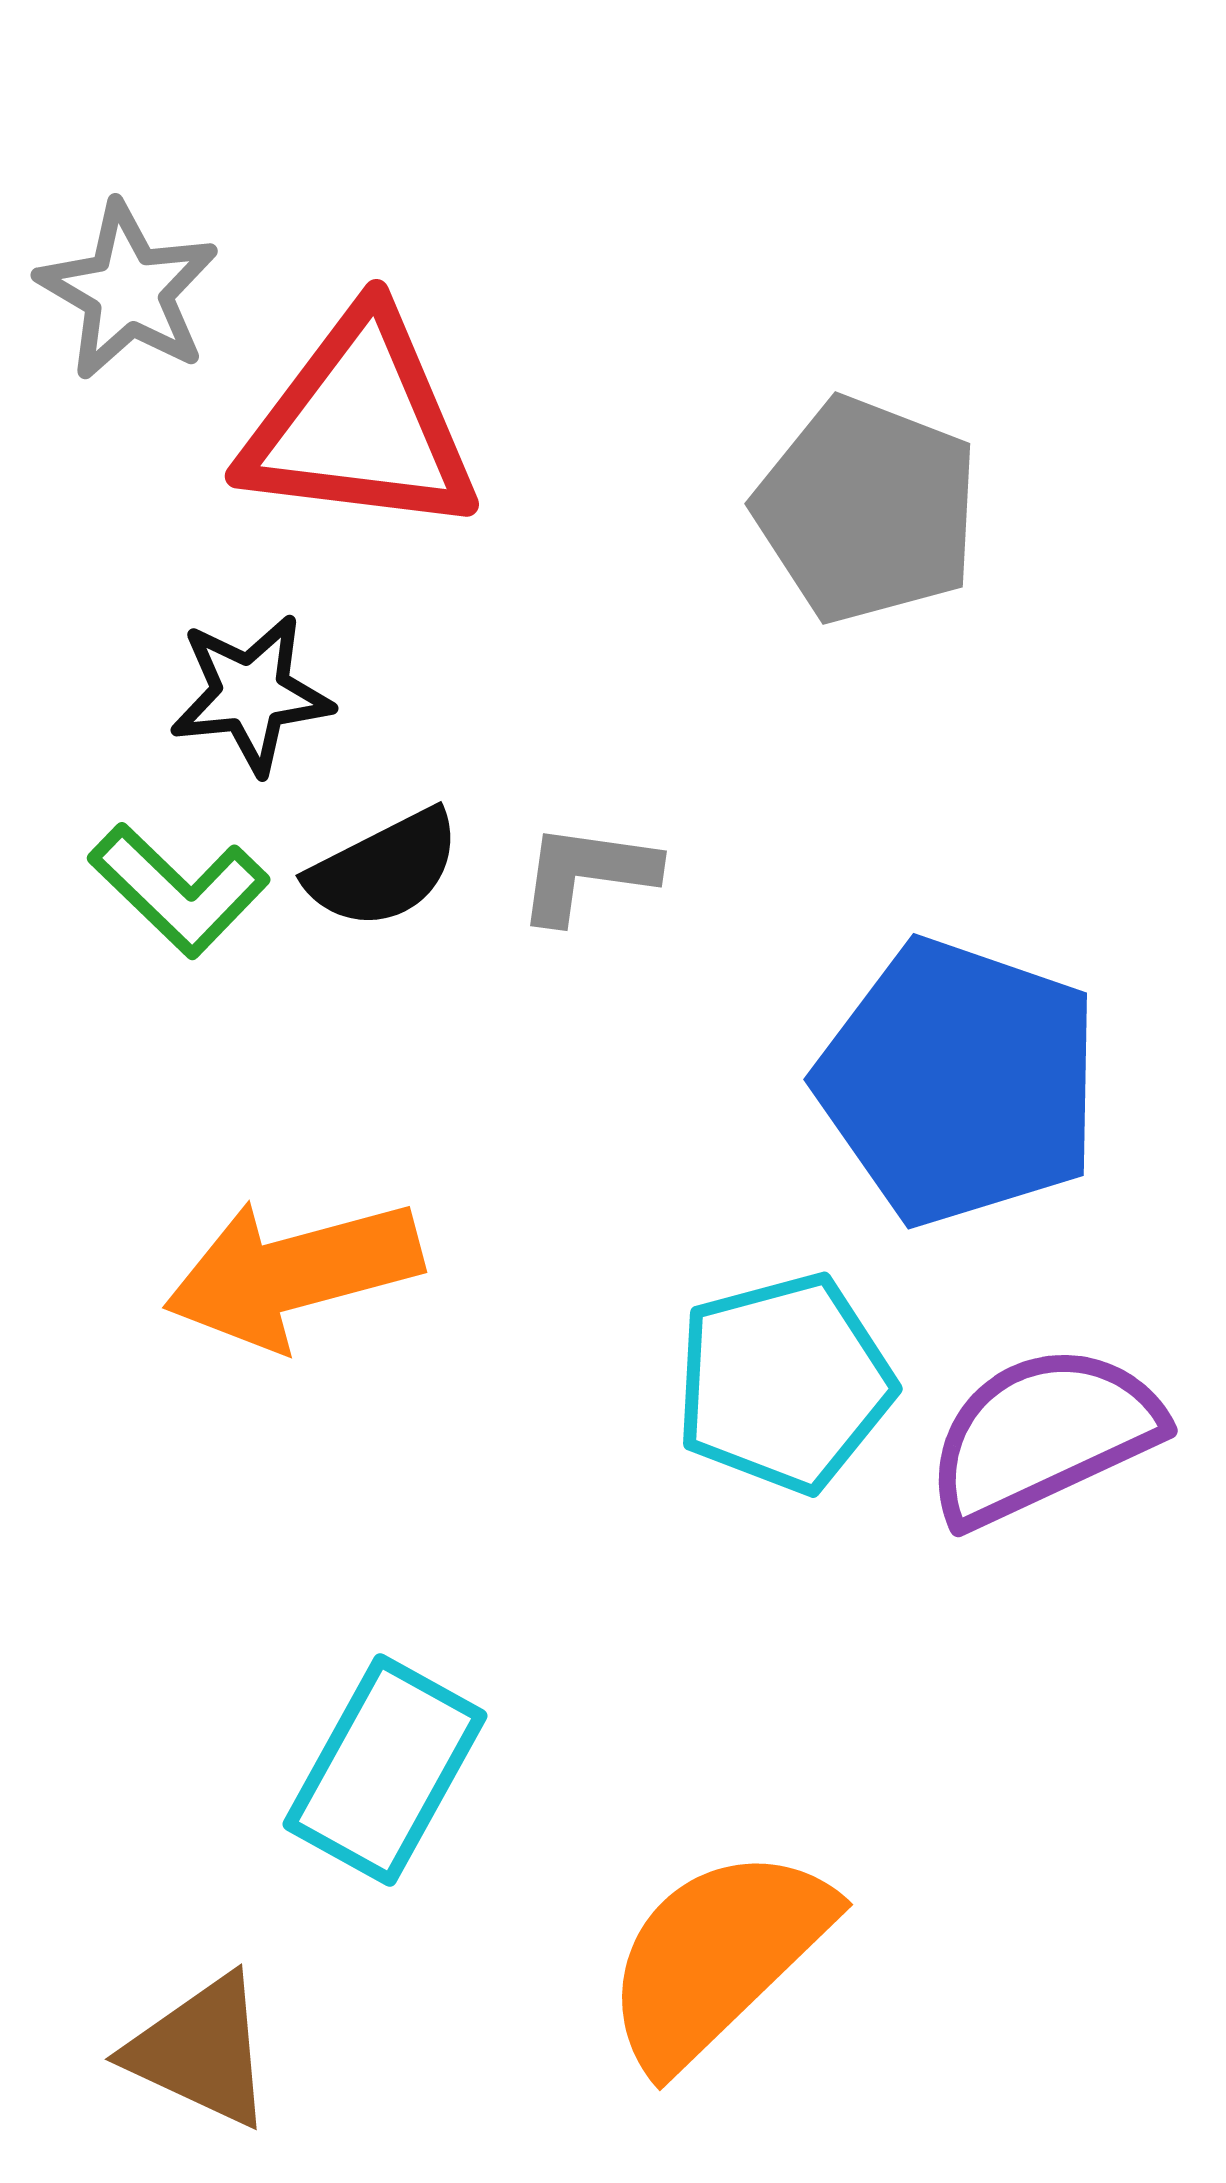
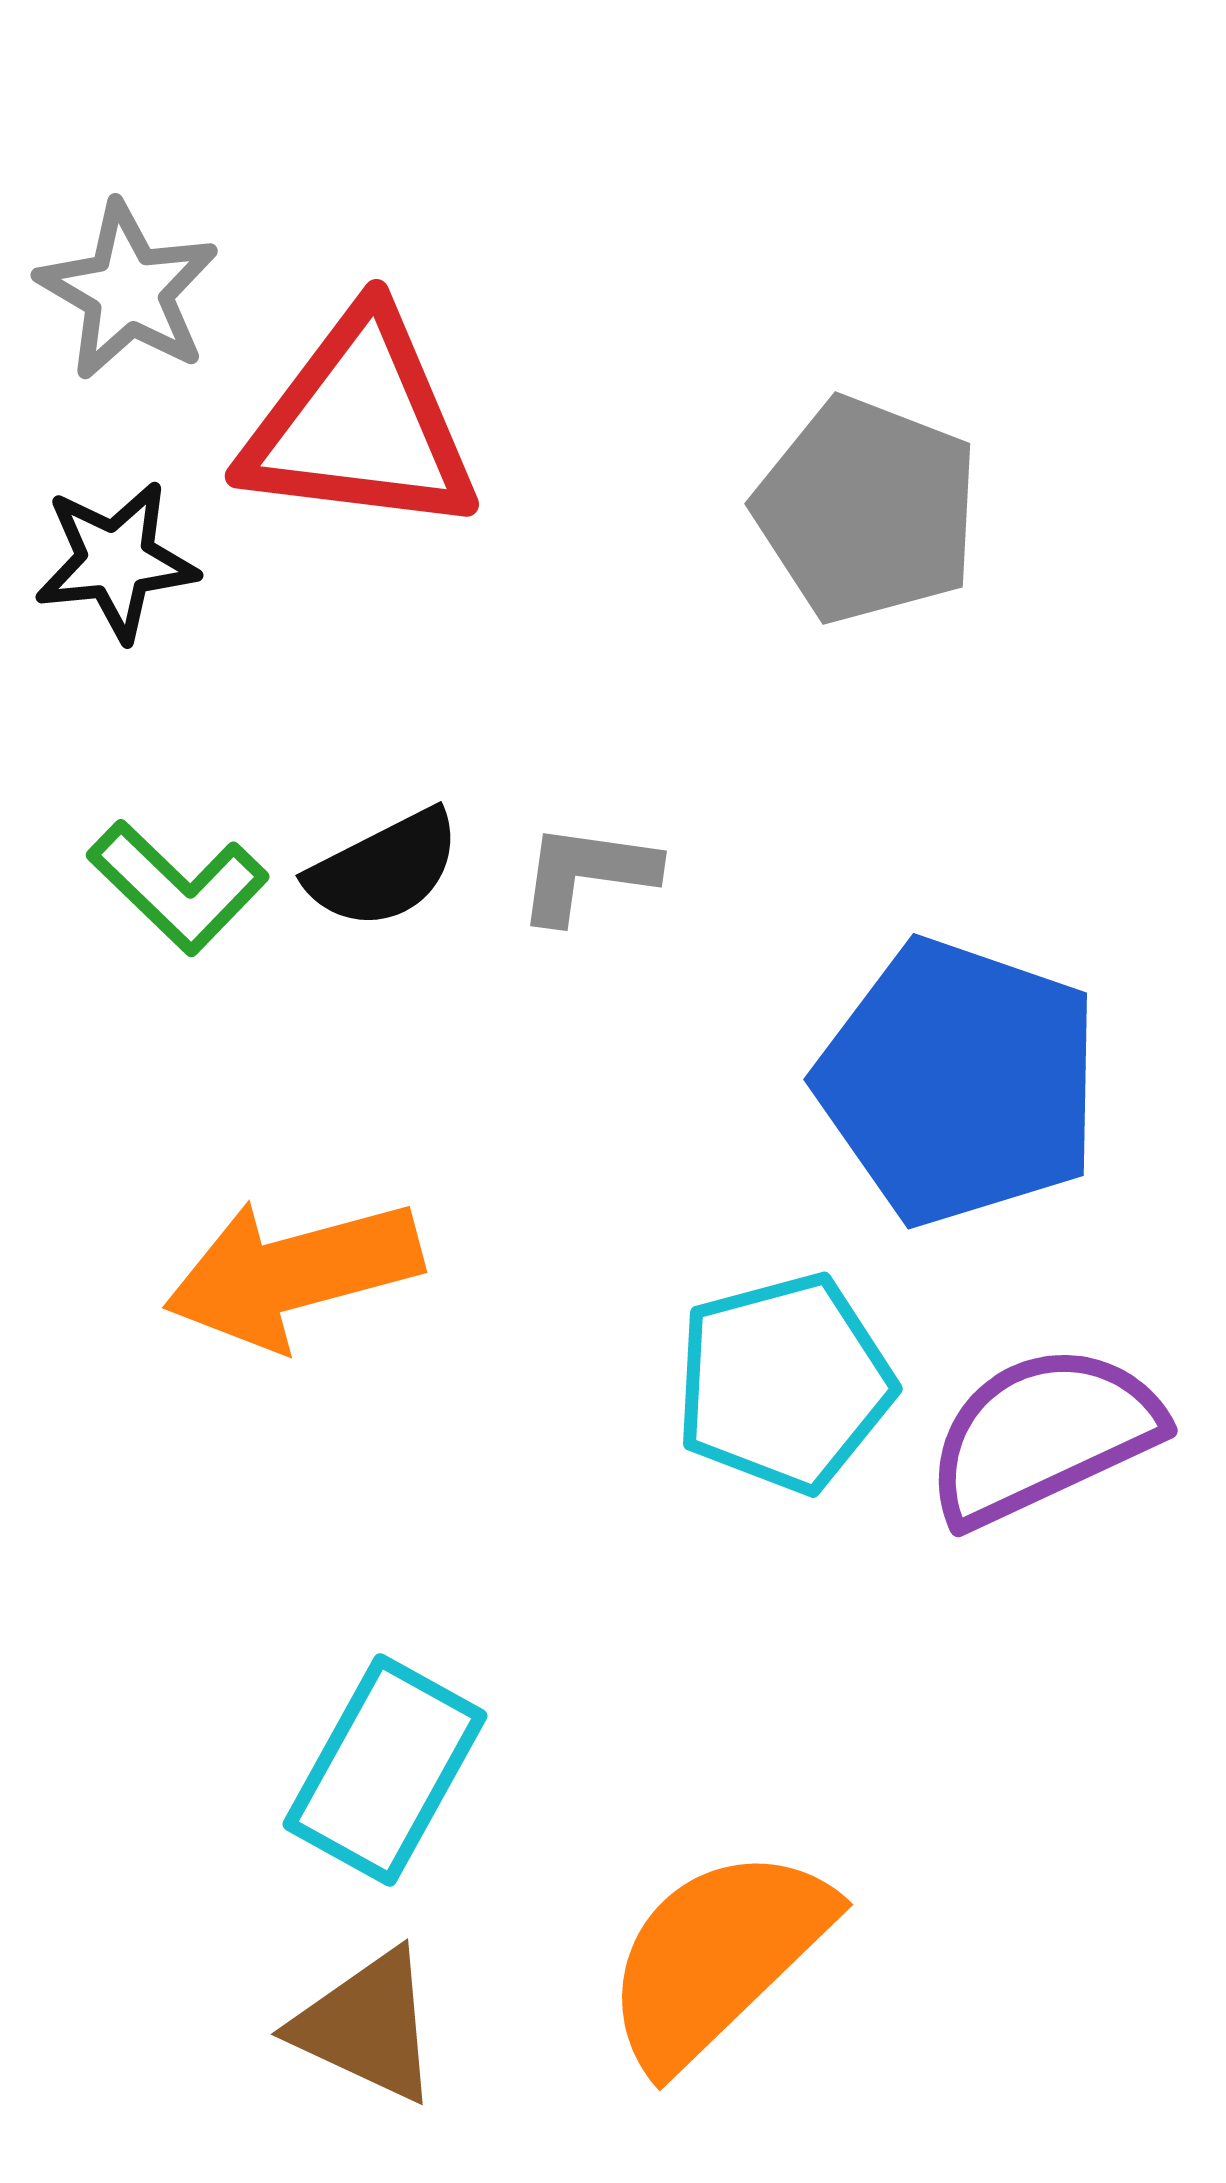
black star: moved 135 px left, 133 px up
green L-shape: moved 1 px left, 3 px up
brown triangle: moved 166 px right, 25 px up
